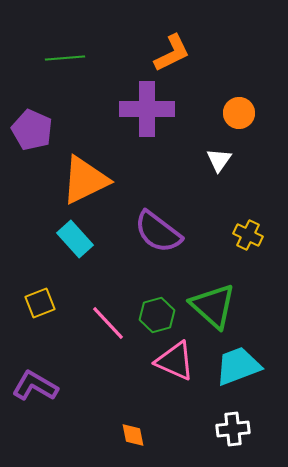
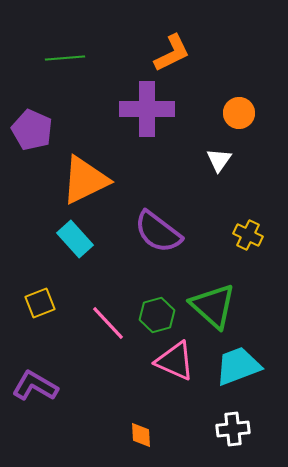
orange diamond: moved 8 px right; rotated 8 degrees clockwise
